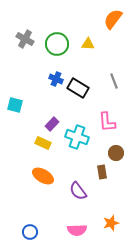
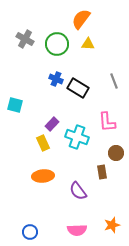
orange semicircle: moved 32 px left
yellow rectangle: rotated 42 degrees clockwise
orange ellipse: rotated 35 degrees counterclockwise
orange star: moved 1 px right, 2 px down
